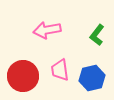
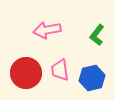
red circle: moved 3 px right, 3 px up
